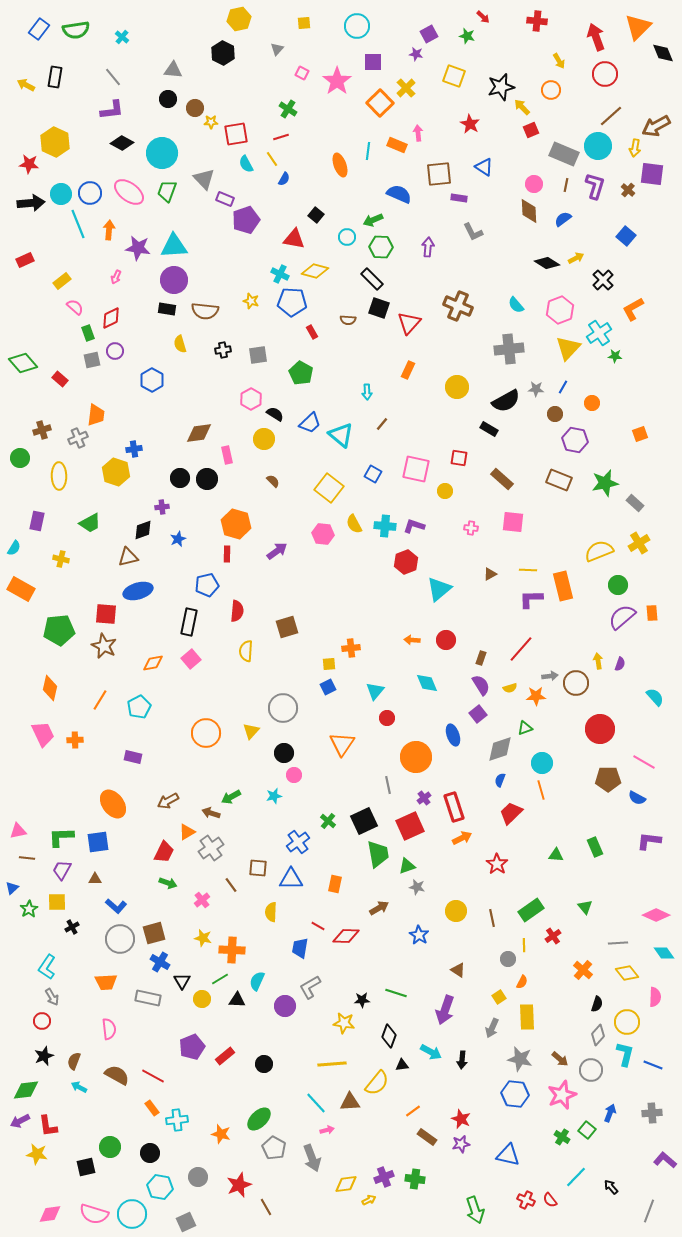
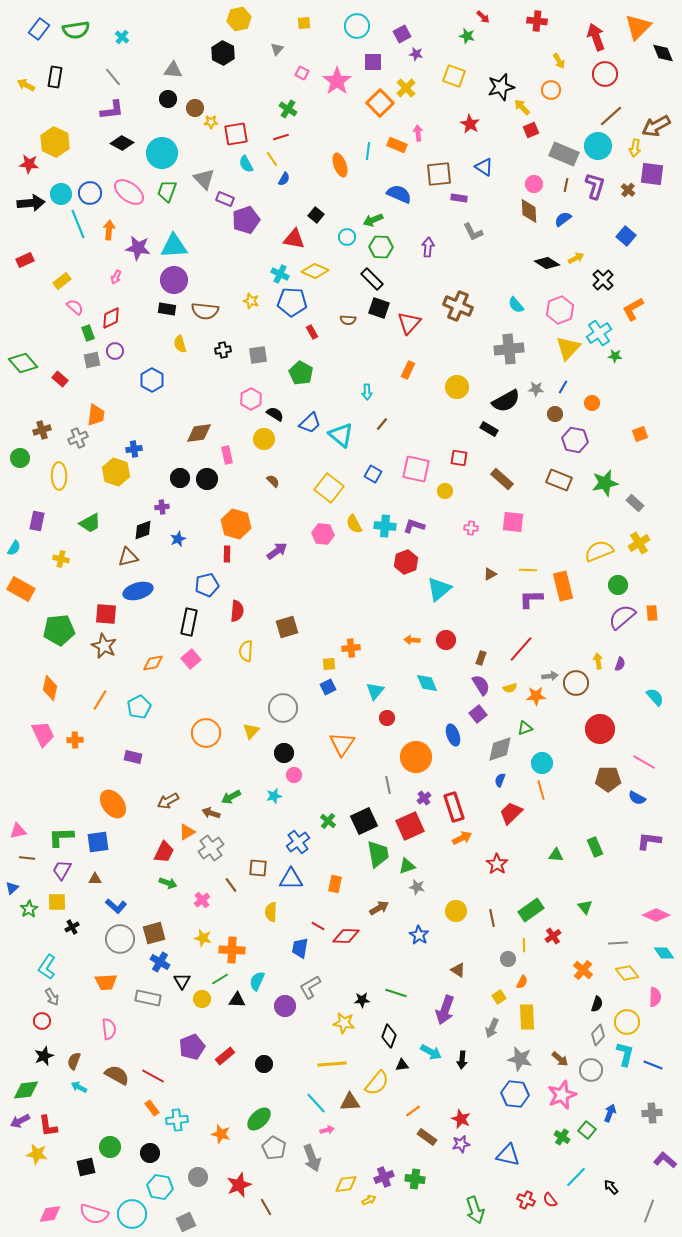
purple square at (429, 34): moved 27 px left
yellow diamond at (315, 271): rotated 8 degrees clockwise
